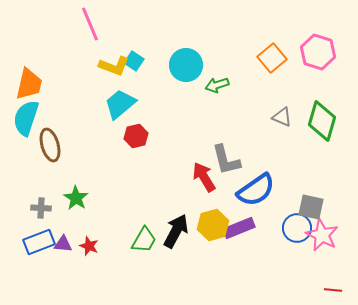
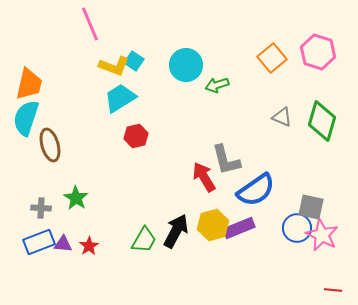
cyan trapezoid: moved 6 px up; rotated 8 degrees clockwise
red star: rotated 18 degrees clockwise
